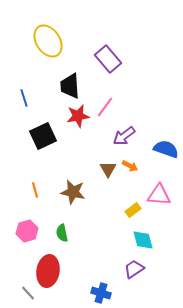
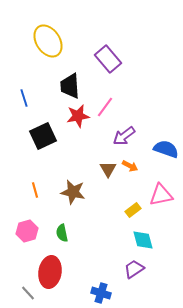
pink triangle: moved 2 px right; rotated 15 degrees counterclockwise
red ellipse: moved 2 px right, 1 px down
